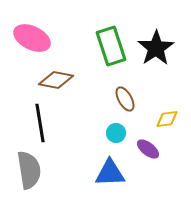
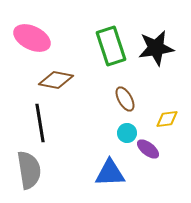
black star: rotated 24 degrees clockwise
cyan circle: moved 11 px right
